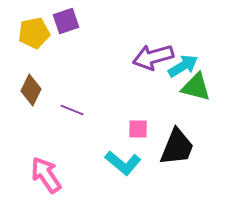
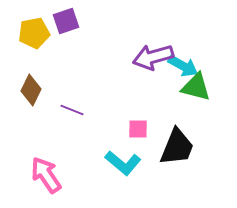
cyan arrow: rotated 60 degrees clockwise
